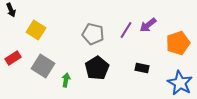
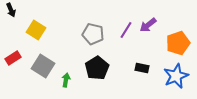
blue star: moved 4 px left, 7 px up; rotated 20 degrees clockwise
